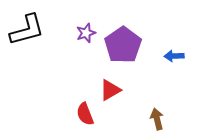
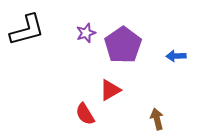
blue arrow: moved 2 px right
red semicircle: rotated 10 degrees counterclockwise
